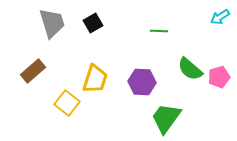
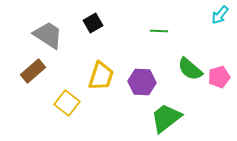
cyan arrow: moved 2 px up; rotated 18 degrees counterclockwise
gray trapezoid: moved 4 px left, 12 px down; rotated 40 degrees counterclockwise
yellow trapezoid: moved 6 px right, 3 px up
green trapezoid: rotated 16 degrees clockwise
